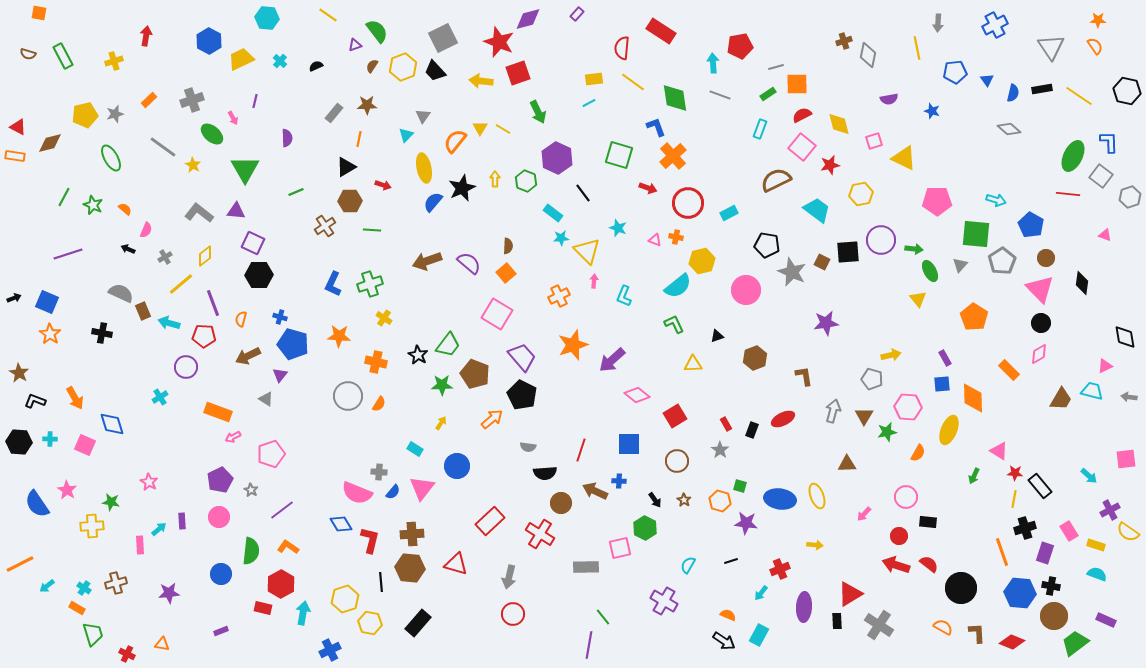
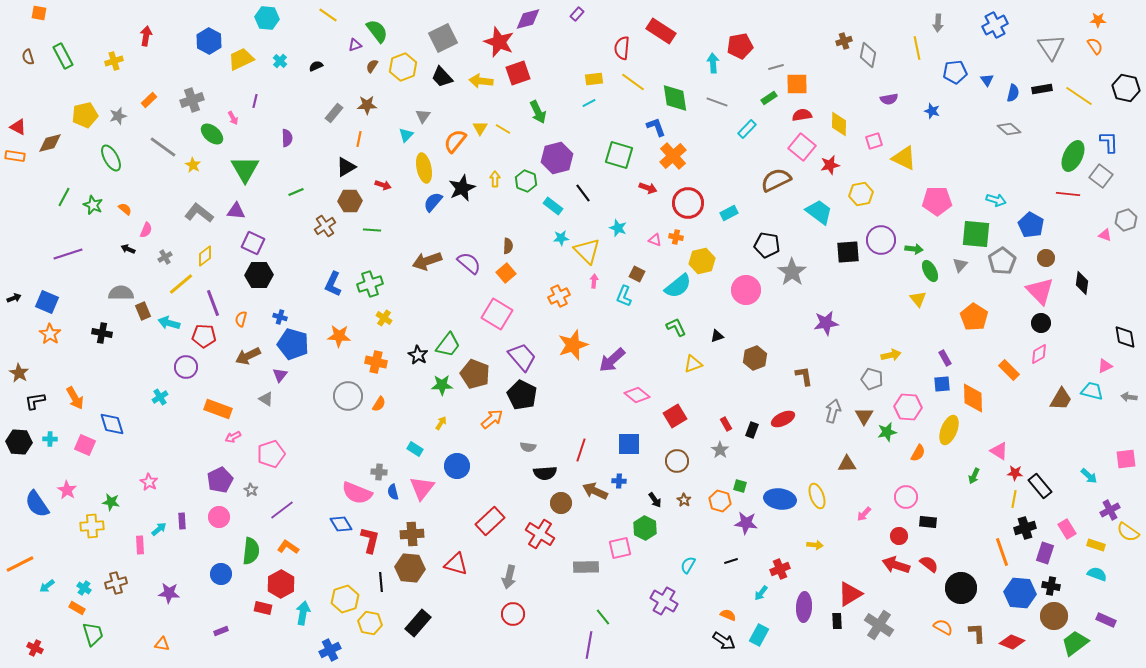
brown semicircle at (28, 54): moved 3 px down; rotated 56 degrees clockwise
black trapezoid at (435, 71): moved 7 px right, 6 px down
black hexagon at (1127, 91): moved 1 px left, 3 px up
green rectangle at (768, 94): moved 1 px right, 4 px down
gray line at (720, 95): moved 3 px left, 7 px down
gray star at (115, 114): moved 3 px right, 2 px down
red semicircle at (802, 115): rotated 18 degrees clockwise
yellow diamond at (839, 124): rotated 15 degrees clockwise
cyan rectangle at (760, 129): moved 13 px left; rotated 24 degrees clockwise
purple hexagon at (557, 158): rotated 20 degrees clockwise
gray hexagon at (1130, 197): moved 4 px left, 23 px down
cyan trapezoid at (817, 210): moved 2 px right, 2 px down
cyan rectangle at (553, 213): moved 7 px up
brown square at (822, 262): moved 185 px left, 12 px down
gray star at (792, 272): rotated 12 degrees clockwise
pink triangle at (1040, 289): moved 2 px down
gray semicircle at (121, 293): rotated 25 degrees counterclockwise
green L-shape at (674, 324): moved 2 px right, 3 px down
yellow triangle at (693, 364): rotated 18 degrees counterclockwise
black L-shape at (35, 401): rotated 30 degrees counterclockwise
orange rectangle at (218, 412): moved 3 px up
blue semicircle at (393, 492): rotated 126 degrees clockwise
pink rectangle at (1069, 531): moved 2 px left, 2 px up
purple star at (169, 593): rotated 10 degrees clockwise
red cross at (127, 654): moved 92 px left, 6 px up
